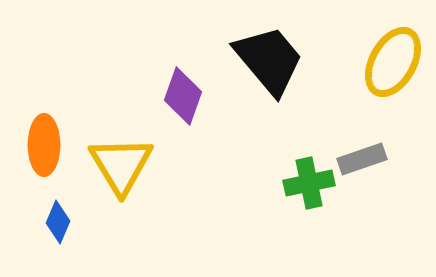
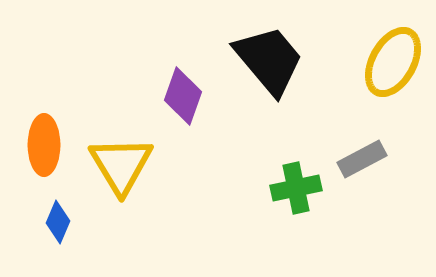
gray rectangle: rotated 9 degrees counterclockwise
green cross: moved 13 px left, 5 px down
